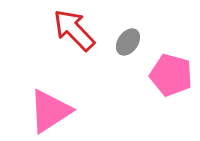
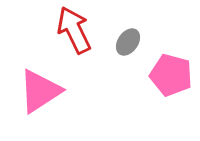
red arrow: rotated 18 degrees clockwise
pink triangle: moved 10 px left, 20 px up
